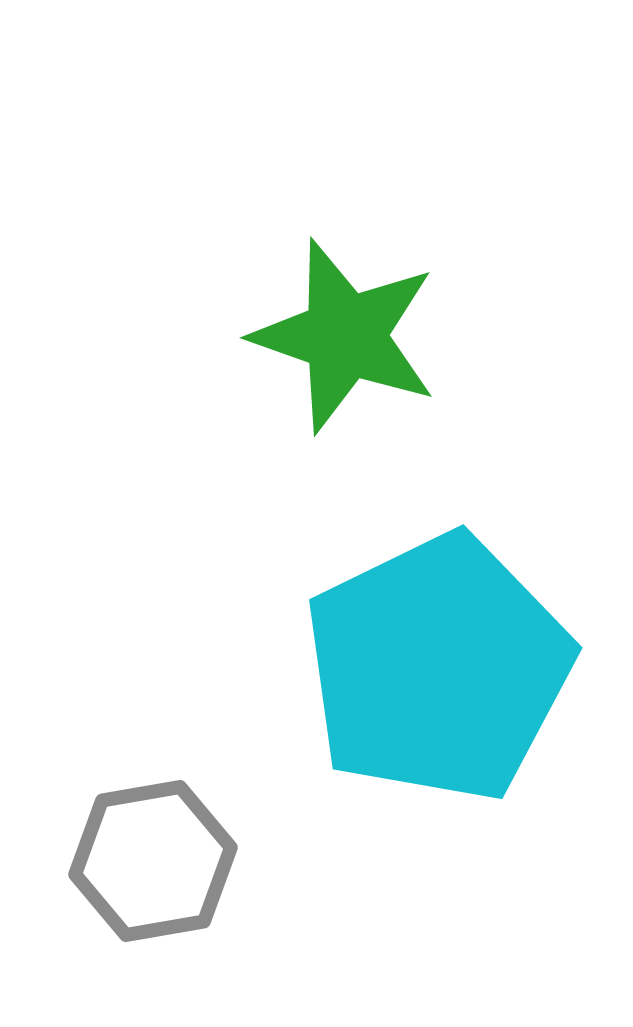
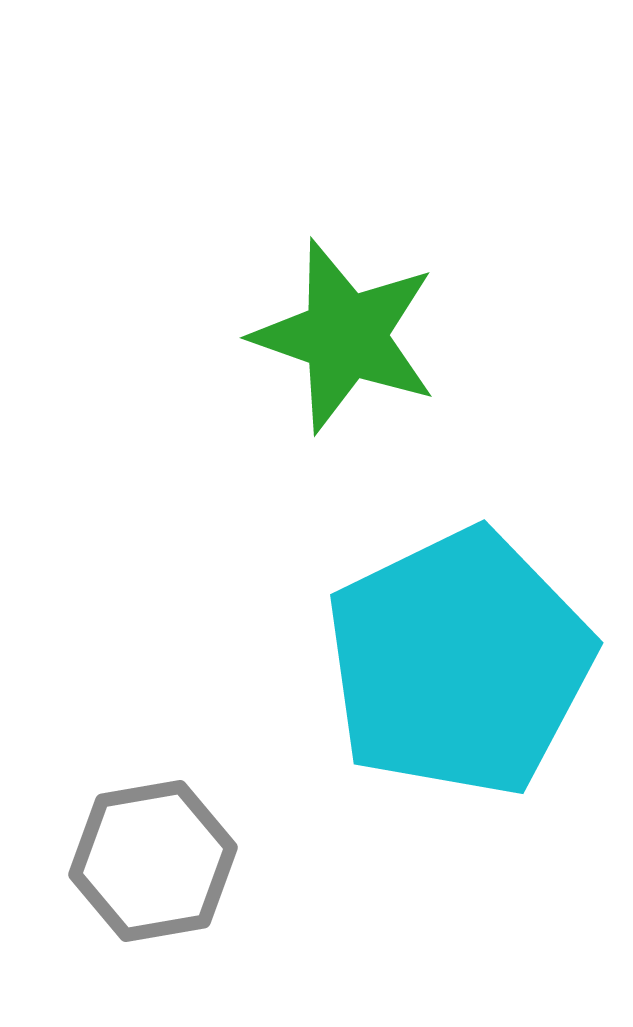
cyan pentagon: moved 21 px right, 5 px up
